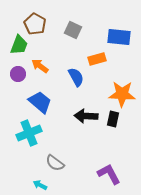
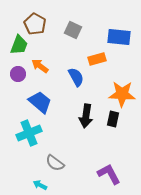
black arrow: rotated 85 degrees counterclockwise
